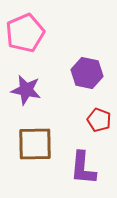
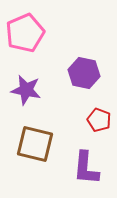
purple hexagon: moved 3 px left
brown square: rotated 15 degrees clockwise
purple L-shape: moved 3 px right
